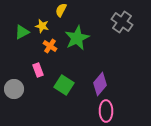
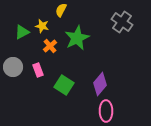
orange cross: rotated 16 degrees clockwise
gray circle: moved 1 px left, 22 px up
